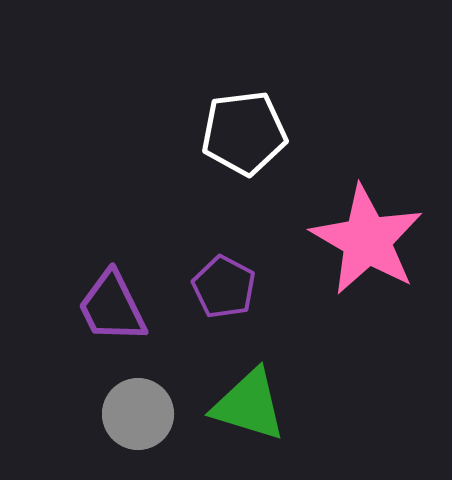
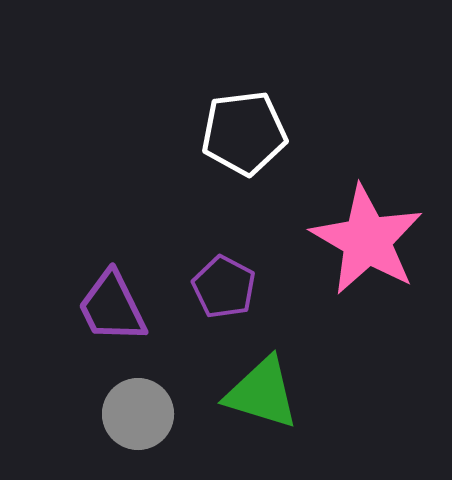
green triangle: moved 13 px right, 12 px up
